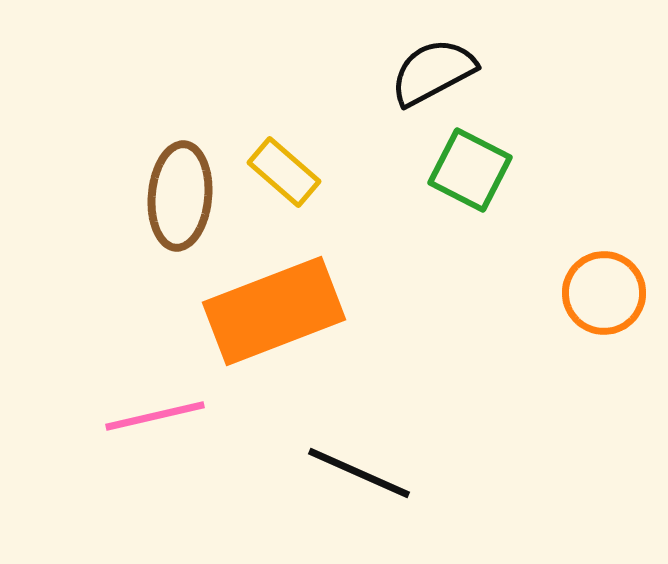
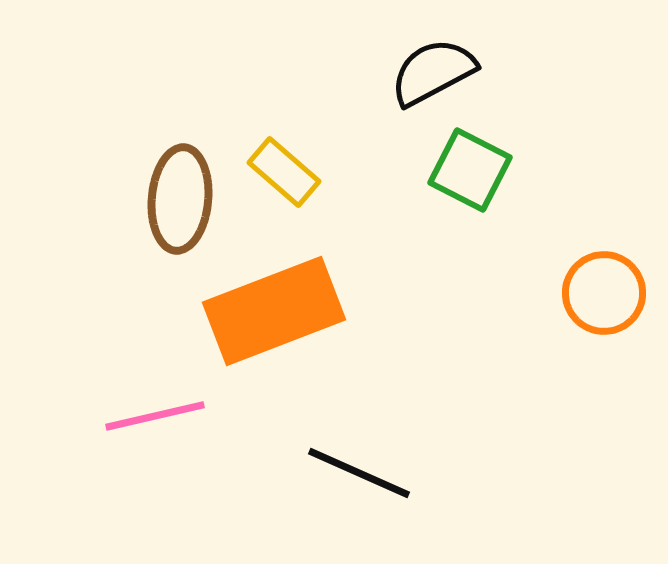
brown ellipse: moved 3 px down
